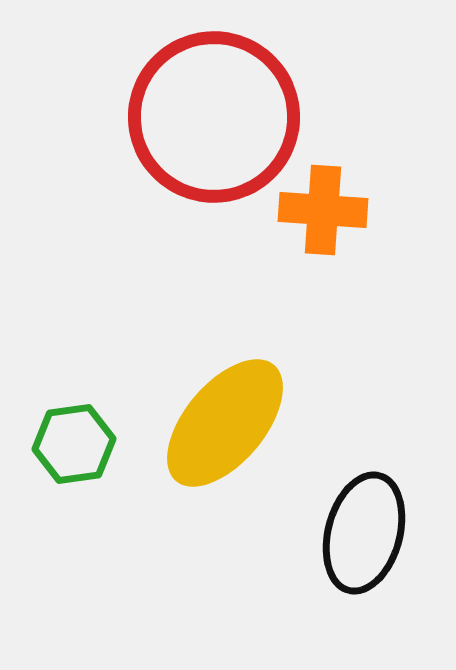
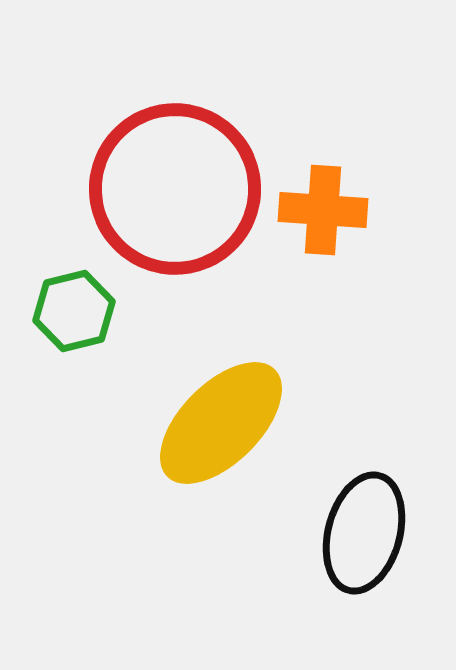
red circle: moved 39 px left, 72 px down
yellow ellipse: moved 4 px left; rotated 5 degrees clockwise
green hexagon: moved 133 px up; rotated 6 degrees counterclockwise
